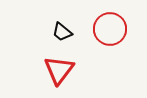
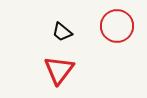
red circle: moved 7 px right, 3 px up
